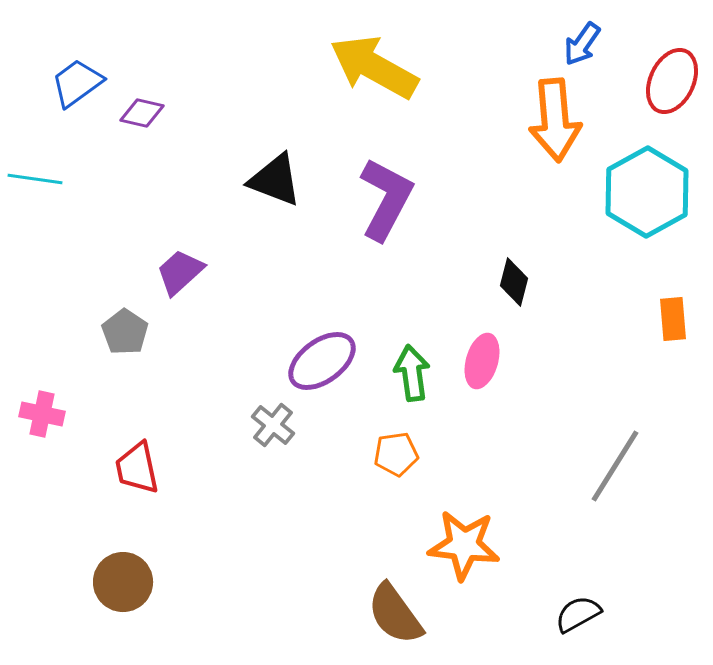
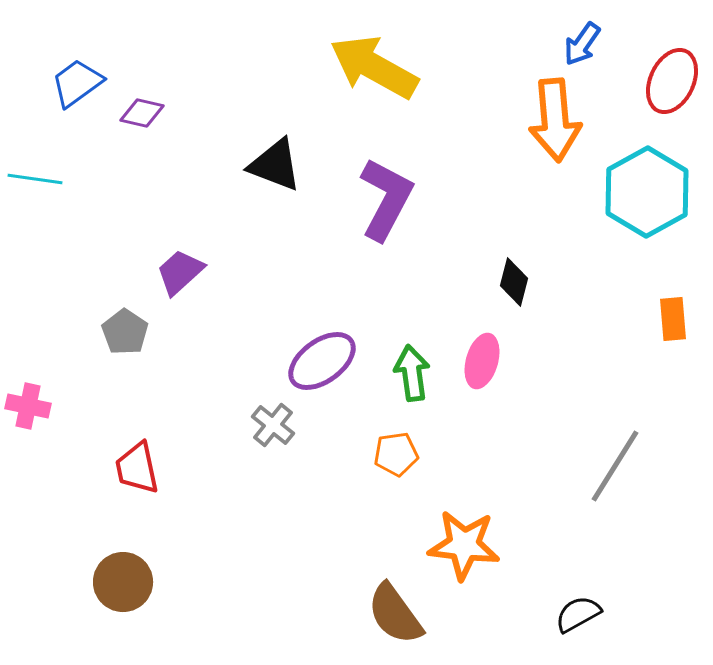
black triangle: moved 15 px up
pink cross: moved 14 px left, 8 px up
